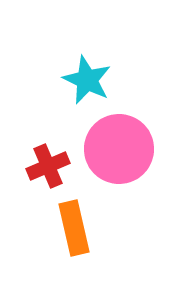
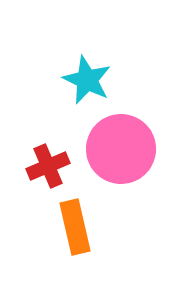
pink circle: moved 2 px right
orange rectangle: moved 1 px right, 1 px up
